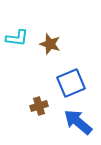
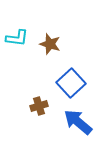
blue square: rotated 20 degrees counterclockwise
